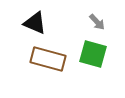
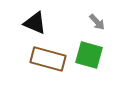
green square: moved 4 px left, 1 px down
